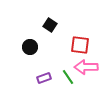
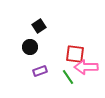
black square: moved 11 px left, 1 px down; rotated 24 degrees clockwise
red square: moved 5 px left, 9 px down
purple rectangle: moved 4 px left, 7 px up
